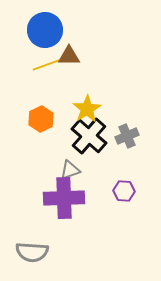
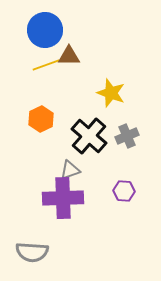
yellow star: moved 24 px right, 16 px up; rotated 20 degrees counterclockwise
purple cross: moved 1 px left
